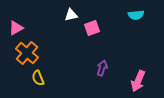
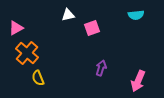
white triangle: moved 3 px left
purple arrow: moved 1 px left
